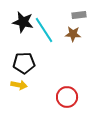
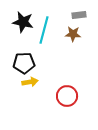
cyan line: rotated 48 degrees clockwise
yellow arrow: moved 11 px right, 3 px up; rotated 21 degrees counterclockwise
red circle: moved 1 px up
